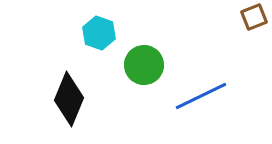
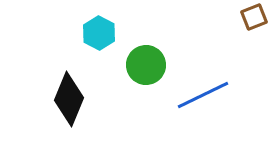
cyan hexagon: rotated 8 degrees clockwise
green circle: moved 2 px right
blue line: moved 2 px right, 1 px up
